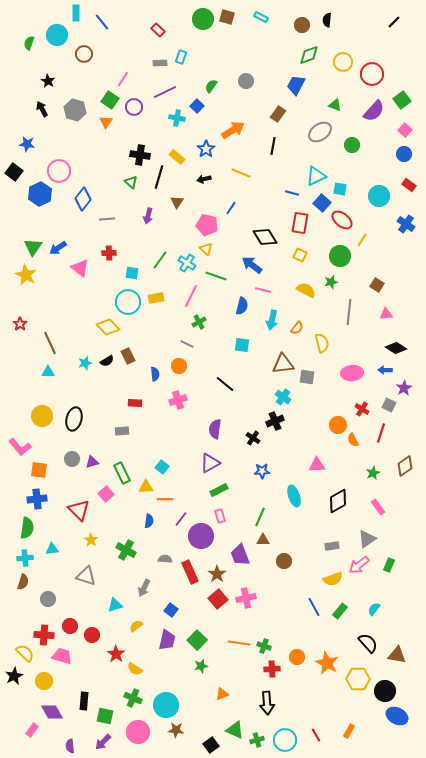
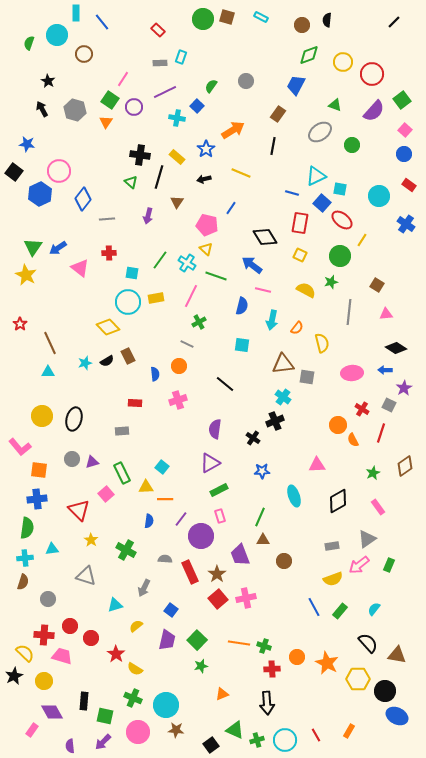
red circle at (92, 635): moved 1 px left, 3 px down
